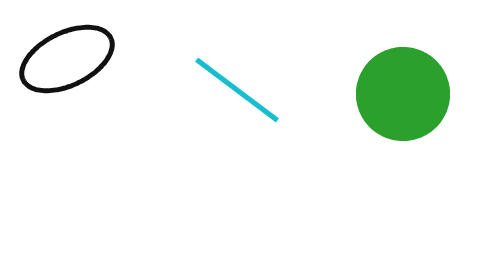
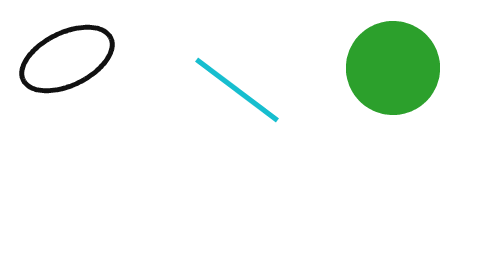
green circle: moved 10 px left, 26 px up
